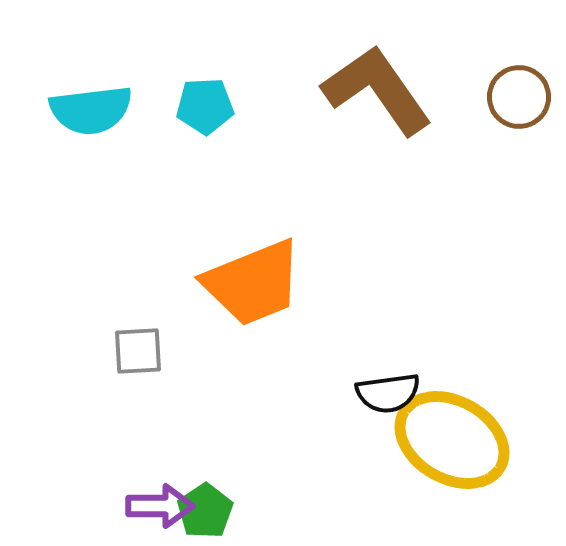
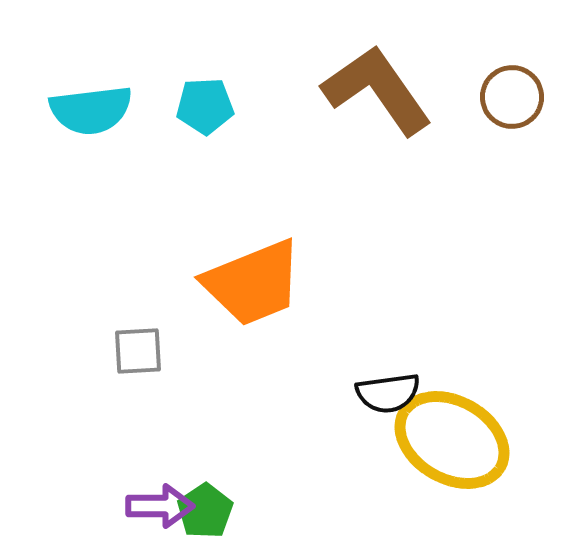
brown circle: moved 7 px left
